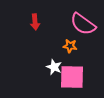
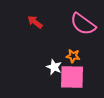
red arrow: rotated 133 degrees clockwise
orange star: moved 3 px right, 10 px down
